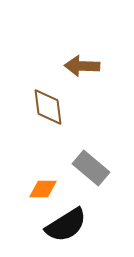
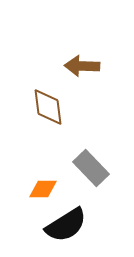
gray rectangle: rotated 6 degrees clockwise
